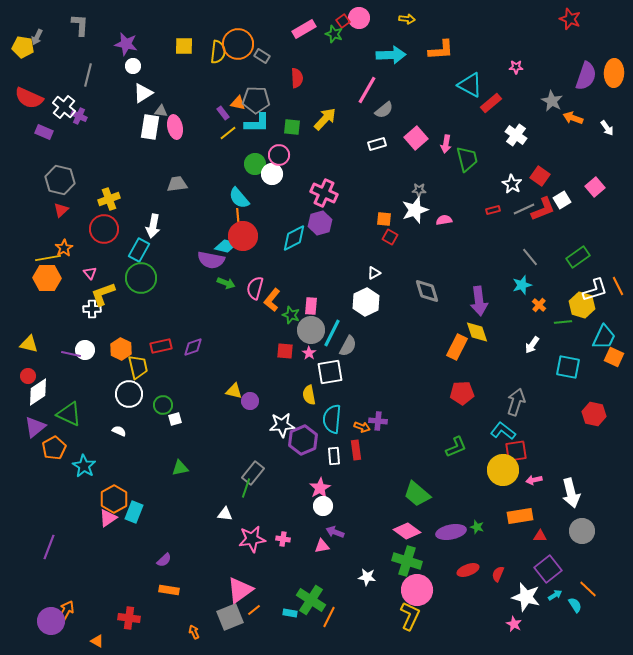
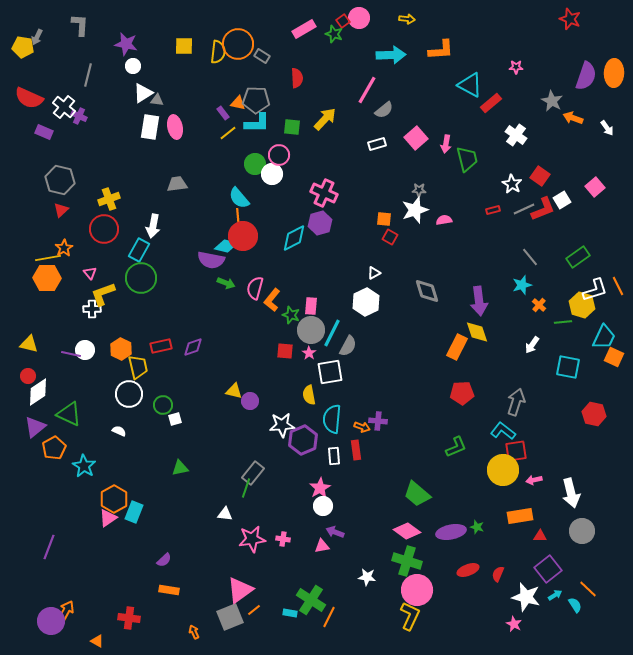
gray triangle at (161, 111): moved 4 px left, 11 px up
